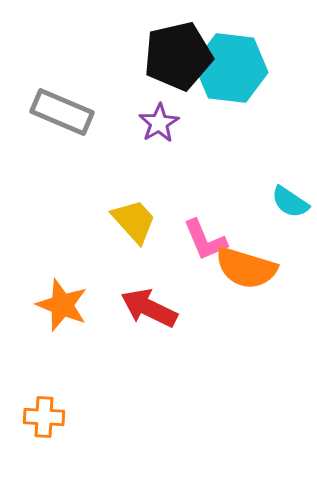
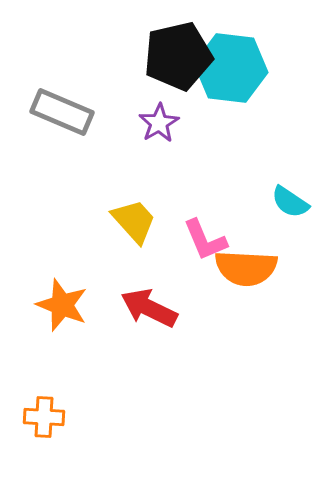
orange semicircle: rotated 14 degrees counterclockwise
